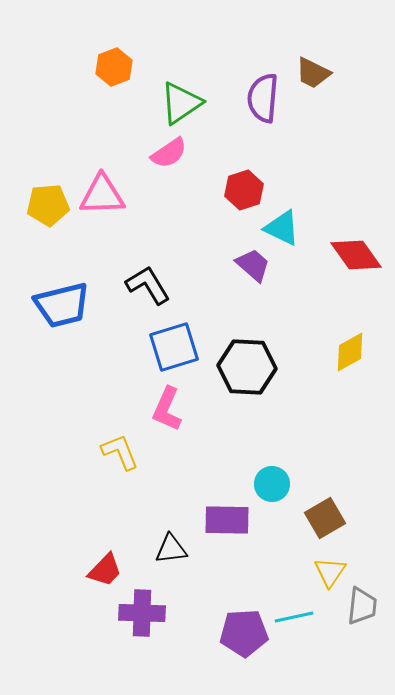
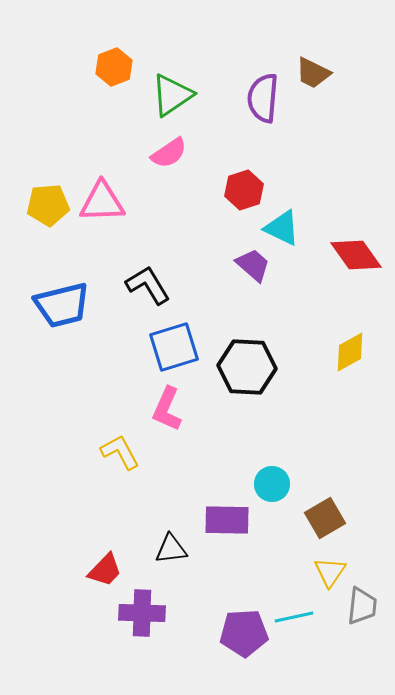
green triangle: moved 9 px left, 8 px up
pink triangle: moved 7 px down
yellow L-shape: rotated 6 degrees counterclockwise
